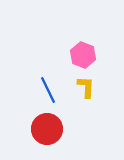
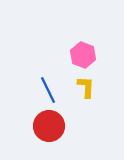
red circle: moved 2 px right, 3 px up
